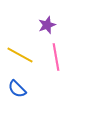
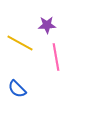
purple star: rotated 18 degrees clockwise
yellow line: moved 12 px up
